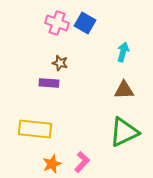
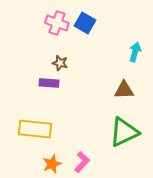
cyan arrow: moved 12 px right
